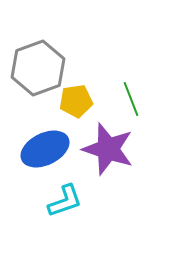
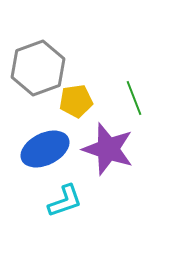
green line: moved 3 px right, 1 px up
